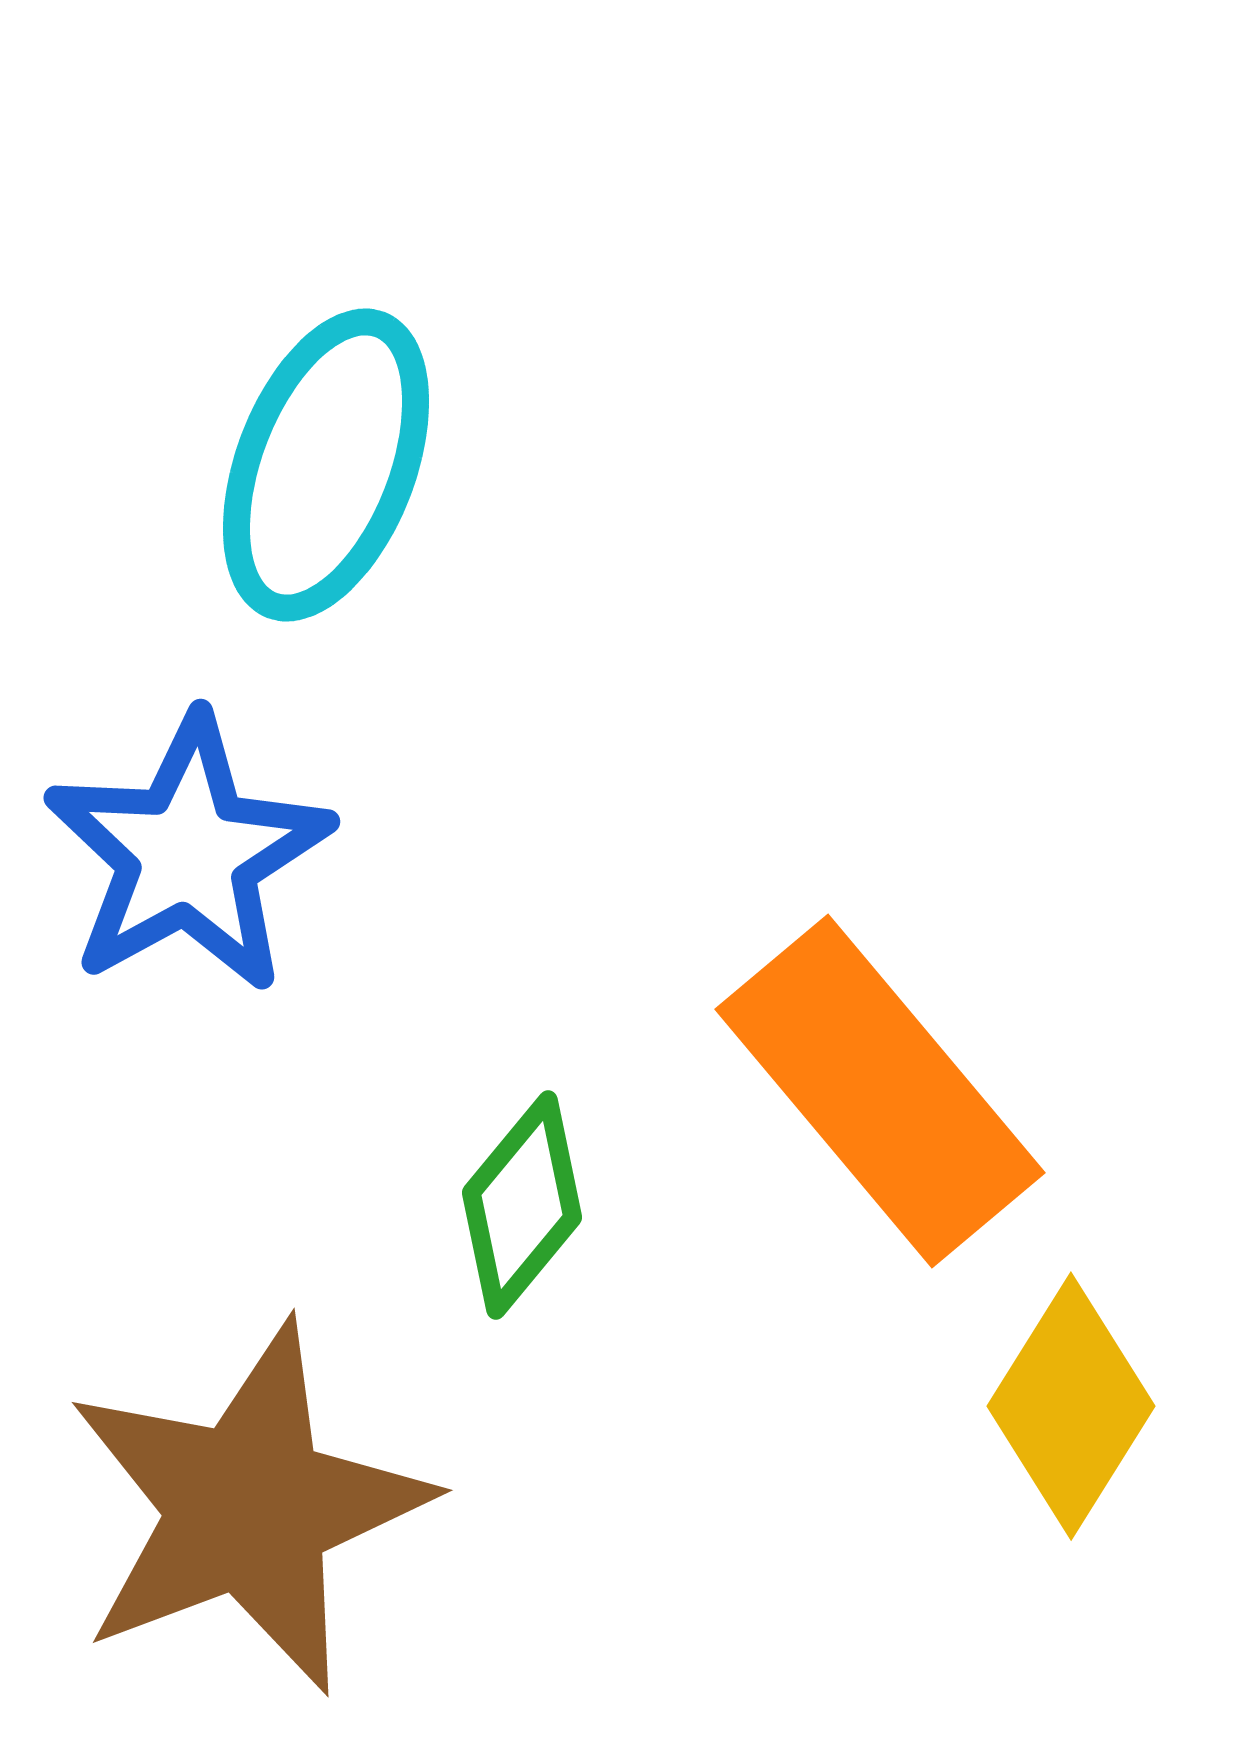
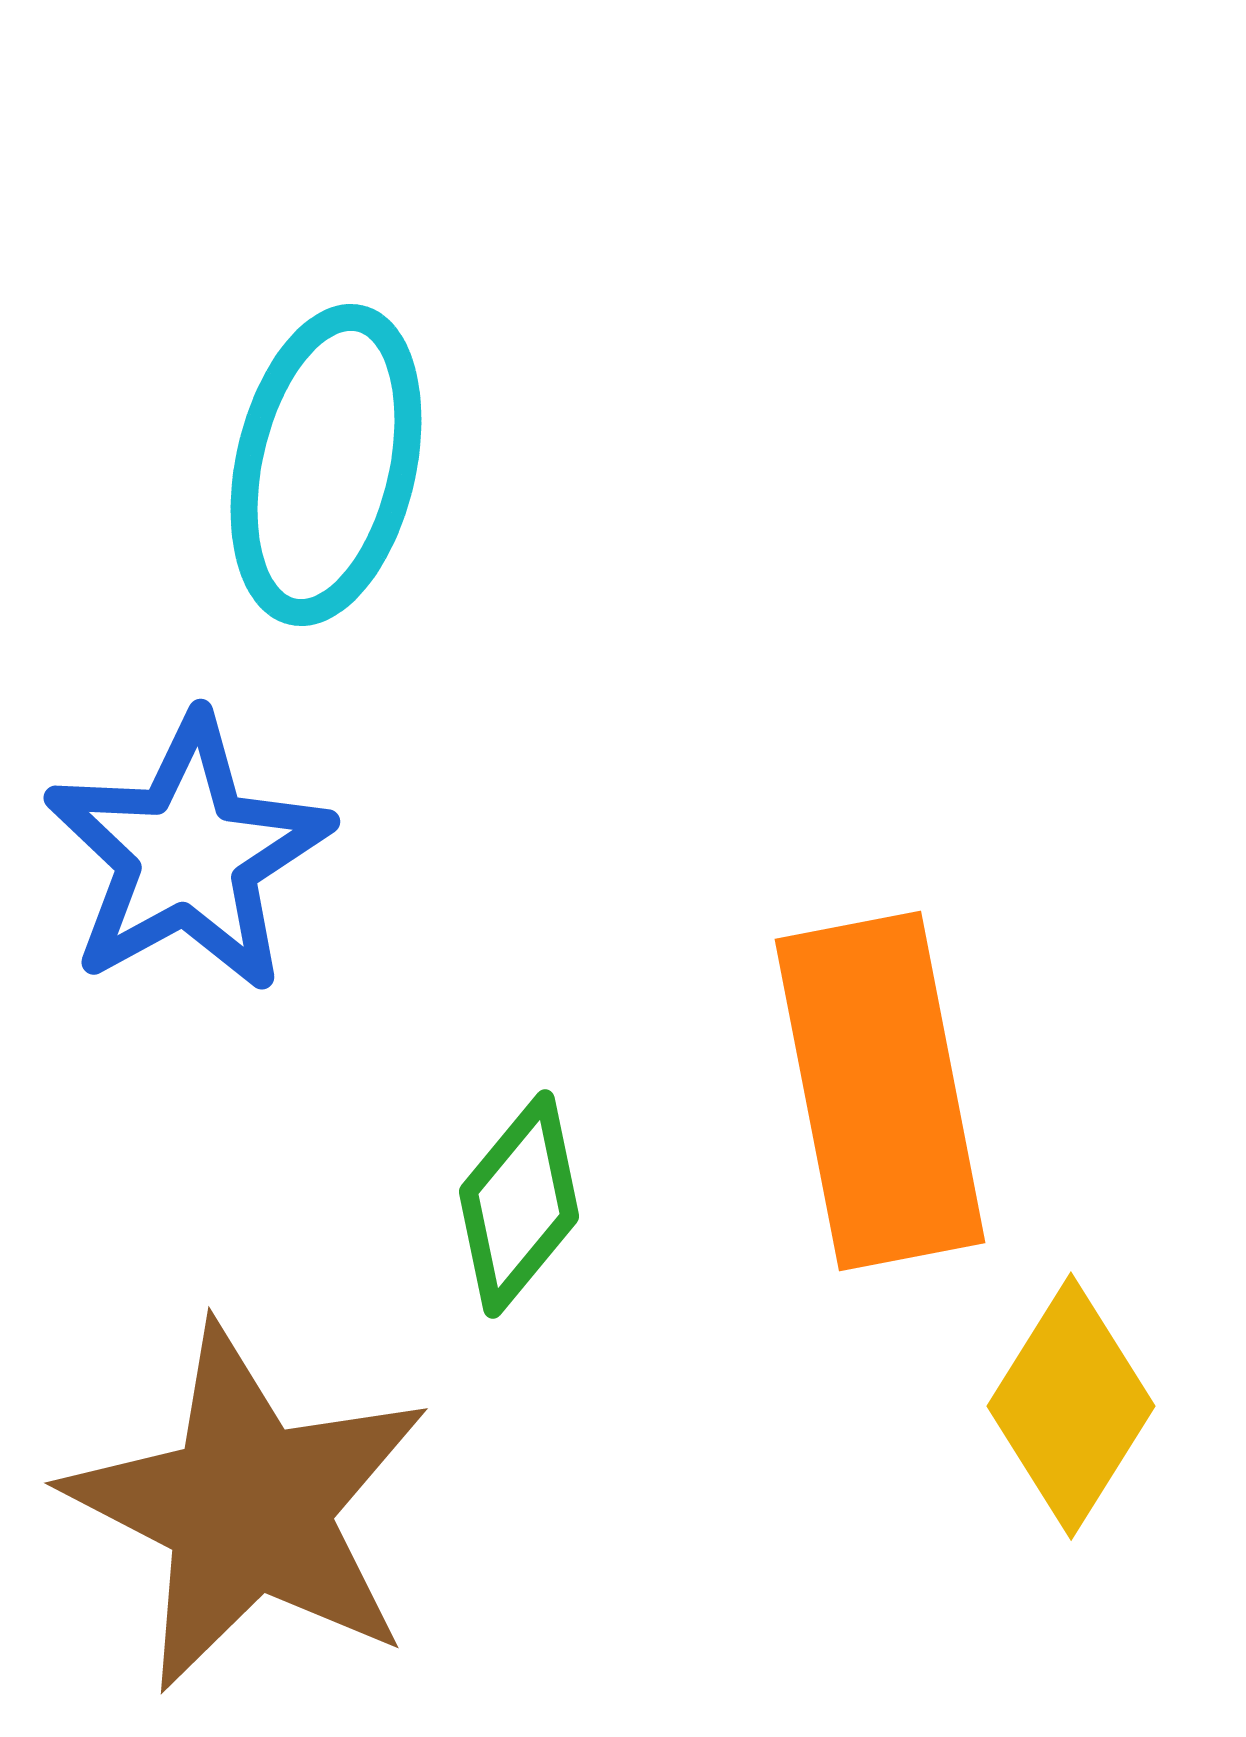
cyan ellipse: rotated 8 degrees counterclockwise
orange rectangle: rotated 29 degrees clockwise
green diamond: moved 3 px left, 1 px up
brown star: rotated 24 degrees counterclockwise
